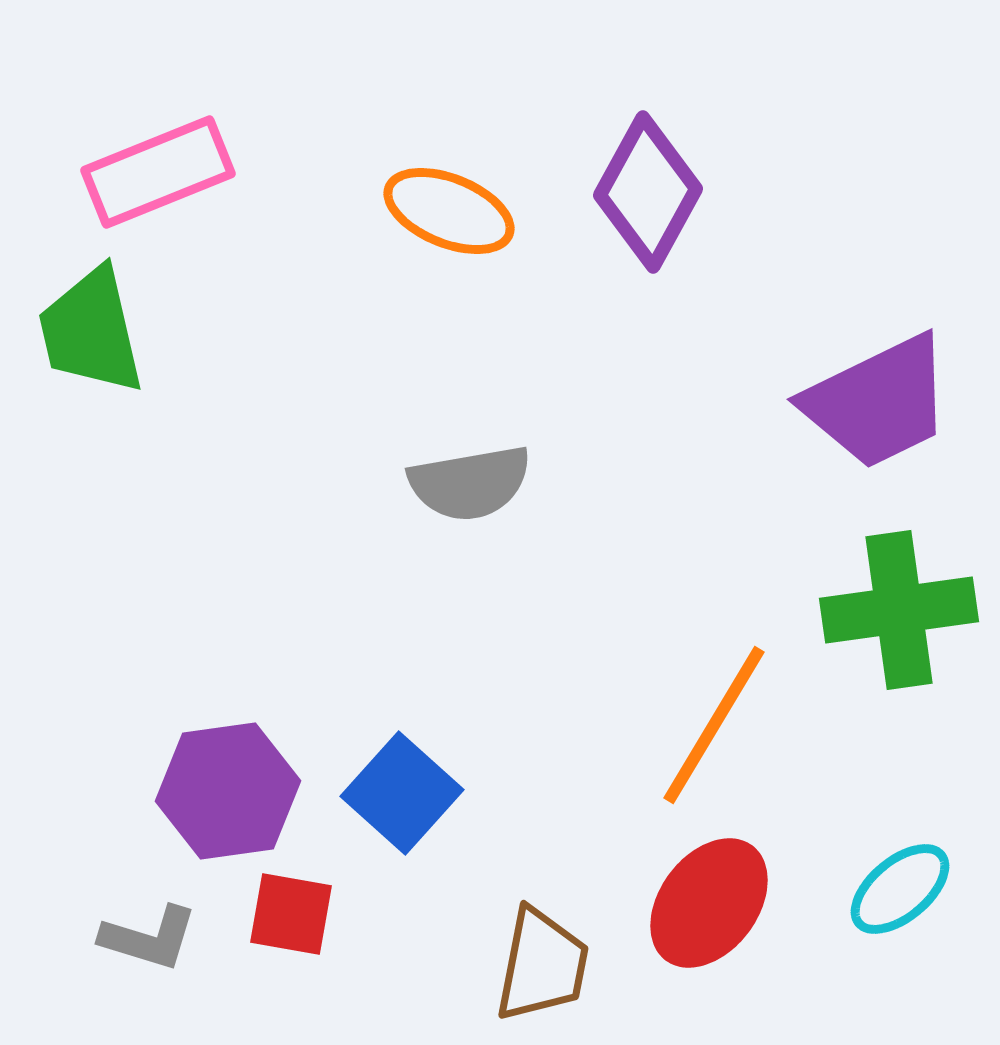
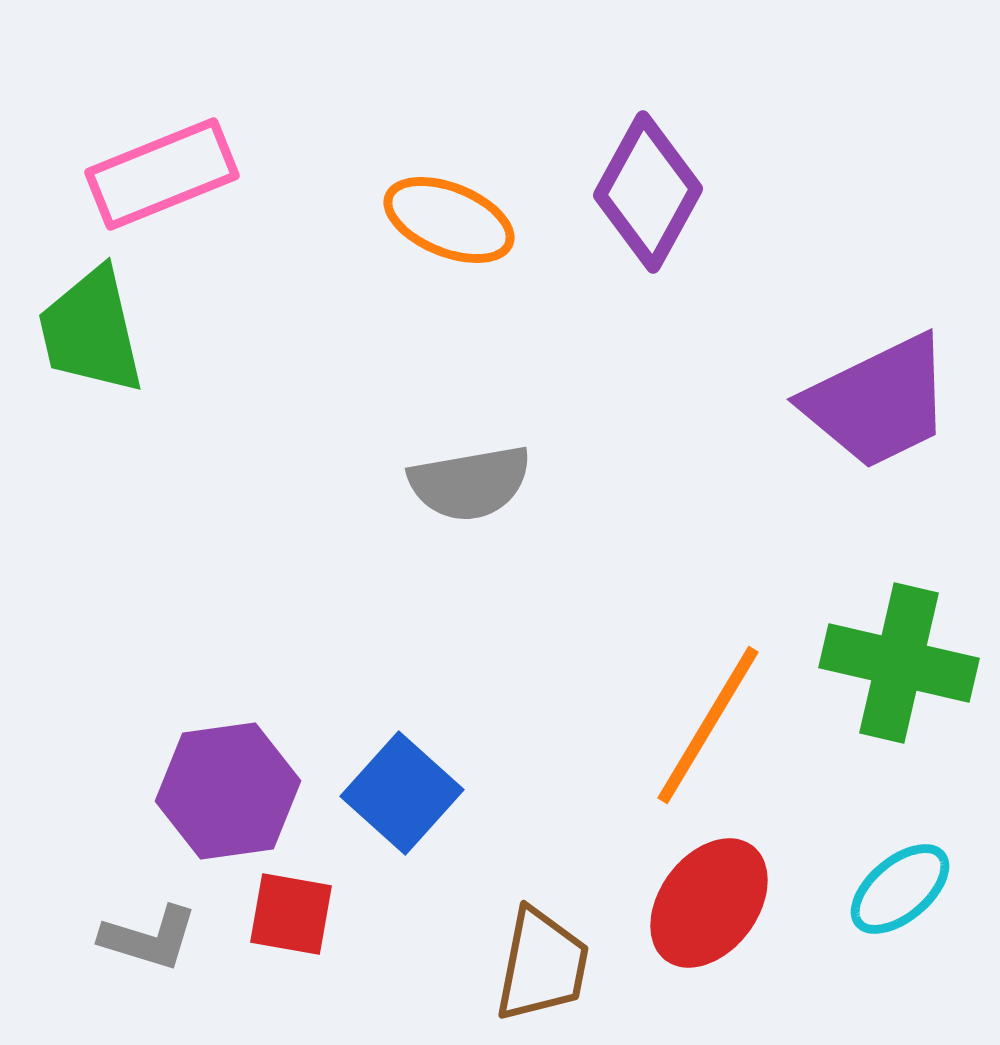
pink rectangle: moved 4 px right, 2 px down
orange ellipse: moved 9 px down
green cross: moved 53 px down; rotated 21 degrees clockwise
orange line: moved 6 px left
